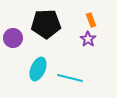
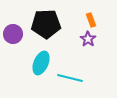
purple circle: moved 4 px up
cyan ellipse: moved 3 px right, 6 px up
